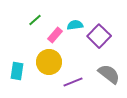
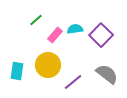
green line: moved 1 px right
cyan semicircle: moved 4 px down
purple square: moved 2 px right, 1 px up
yellow circle: moved 1 px left, 3 px down
gray semicircle: moved 2 px left
purple line: rotated 18 degrees counterclockwise
